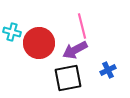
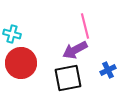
pink line: moved 3 px right
cyan cross: moved 2 px down
red circle: moved 18 px left, 20 px down
